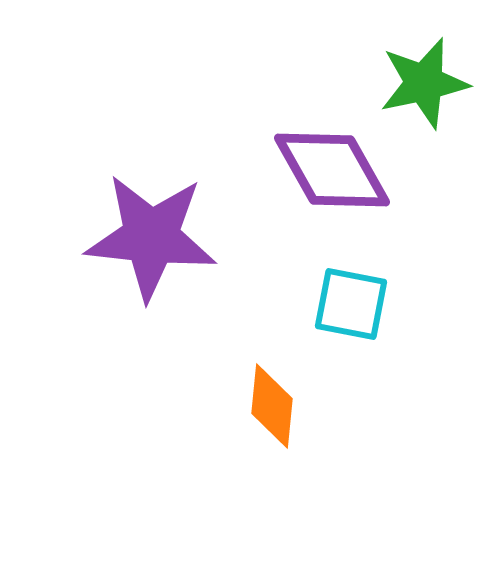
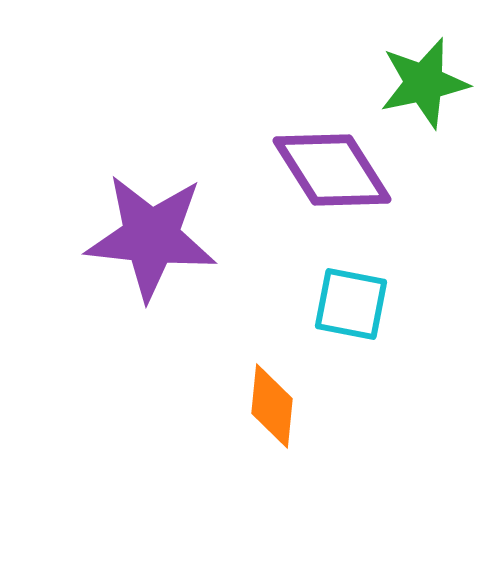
purple diamond: rotated 3 degrees counterclockwise
